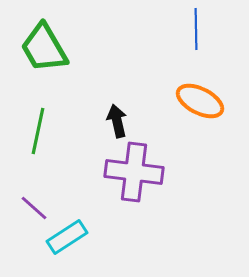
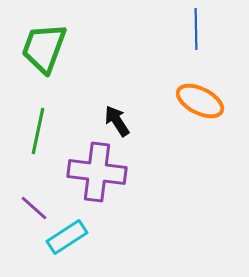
green trapezoid: rotated 50 degrees clockwise
black arrow: rotated 20 degrees counterclockwise
purple cross: moved 37 px left
